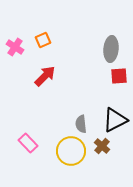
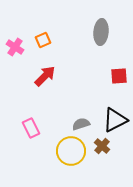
gray ellipse: moved 10 px left, 17 px up
gray semicircle: rotated 78 degrees clockwise
pink rectangle: moved 3 px right, 15 px up; rotated 18 degrees clockwise
